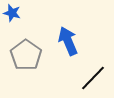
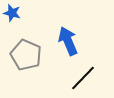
gray pentagon: rotated 12 degrees counterclockwise
black line: moved 10 px left
